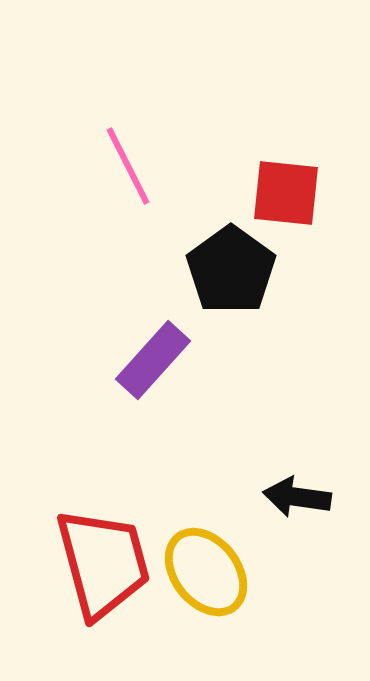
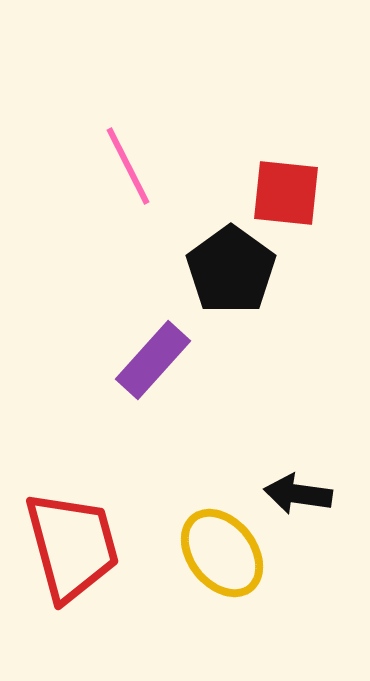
black arrow: moved 1 px right, 3 px up
red trapezoid: moved 31 px left, 17 px up
yellow ellipse: moved 16 px right, 19 px up
